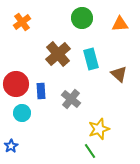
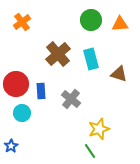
green circle: moved 9 px right, 2 px down
brown triangle: rotated 24 degrees counterclockwise
